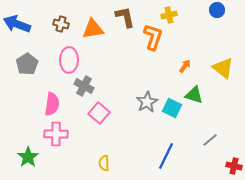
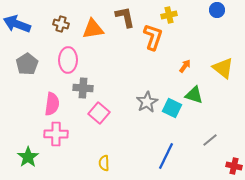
pink ellipse: moved 1 px left
gray cross: moved 1 px left, 2 px down; rotated 24 degrees counterclockwise
